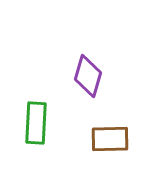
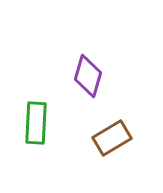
brown rectangle: moved 2 px right, 1 px up; rotated 30 degrees counterclockwise
